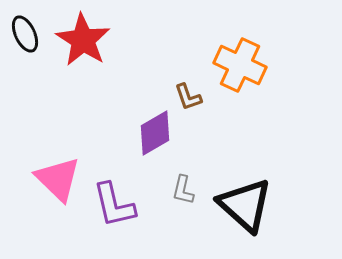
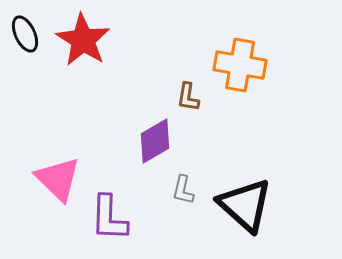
orange cross: rotated 15 degrees counterclockwise
brown L-shape: rotated 28 degrees clockwise
purple diamond: moved 8 px down
purple L-shape: moved 5 px left, 13 px down; rotated 15 degrees clockwise
